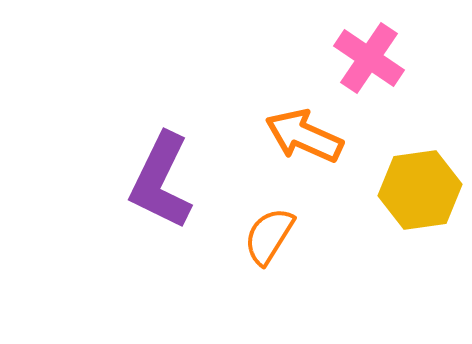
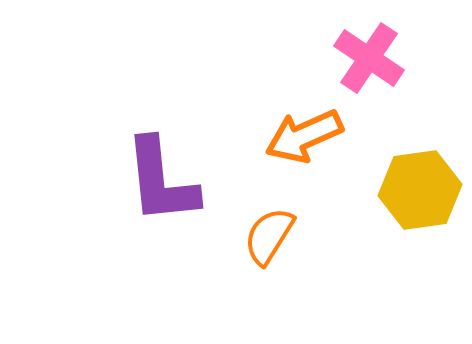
orange arrow: rotated 48 degrees counterclockwise
purple L-shape: rotated 32 degrees counterclockwise
